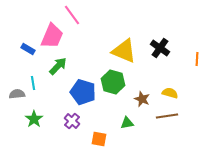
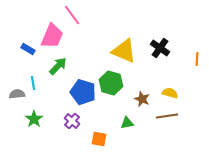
green hexagon: moved 2 px left, 1 px down
